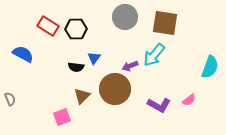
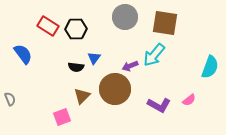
blue semicircle: rotated 25 degrees clockwise
